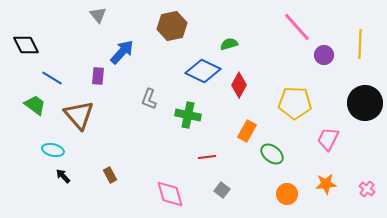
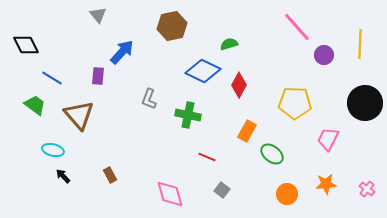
red line: rotated 30 degrees clockwise
